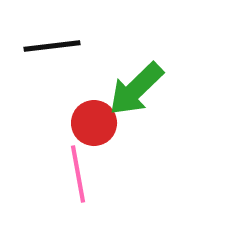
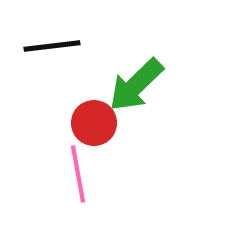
green arrow: moved 4 px up
